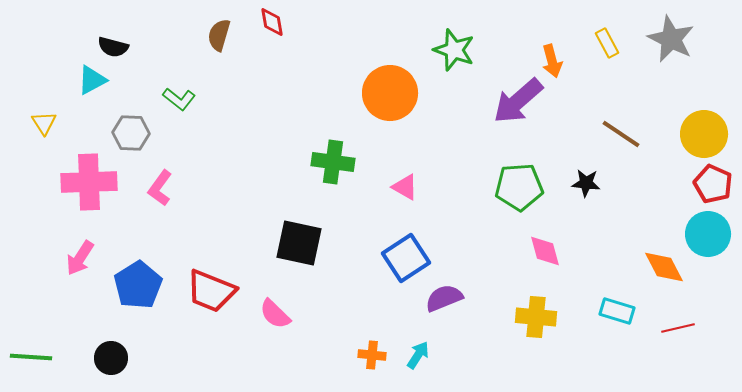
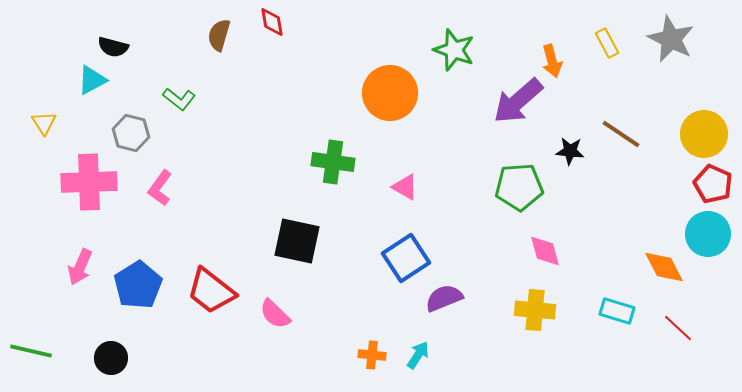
gray hexagon: rotated 12 degrees clockwise
black star: moved 16 px left, 32 px up
black square: moved 2 px left, 2 px up
pink arrow: moved 9 px down; rotated 9 degrees counterclockwise
red trapezoid: rotated 16 degrees clockwise
yellow cross: moved 1 px left, 7 px up
red line: rotated 56 degrees clockwise
green line: moved 6 px up; rotated 9 degrees clockwise
